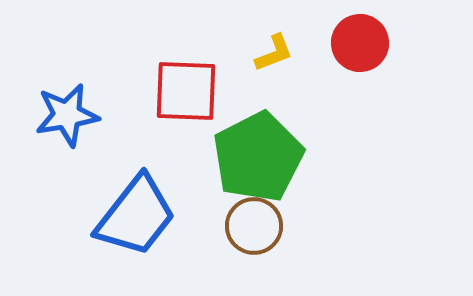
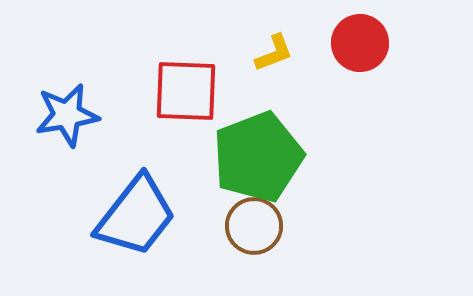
green pentagon: rotated 6 degrees clockwise
